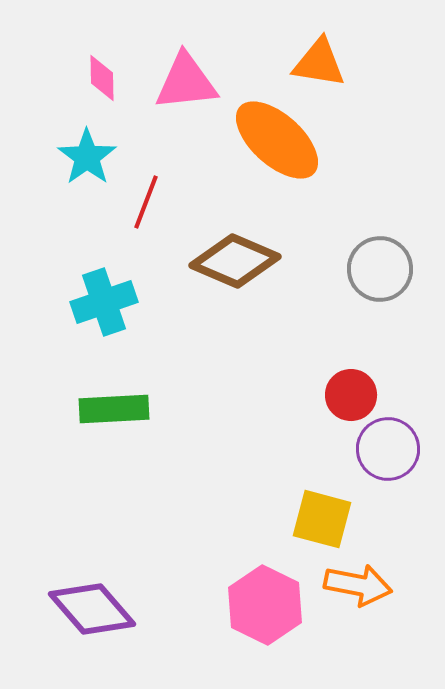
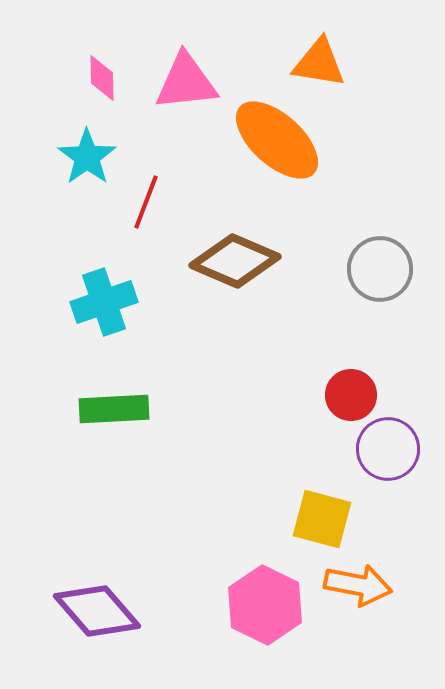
purple diamond: moved 5 px right, 2 px down
